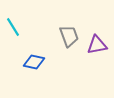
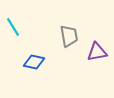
gray trapezoid: rotated 10 degrees clockwise
purple triangle: moved 7 px down
